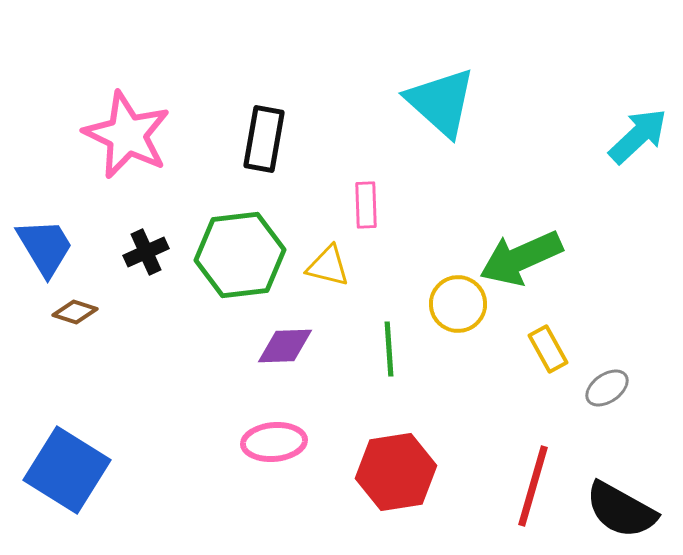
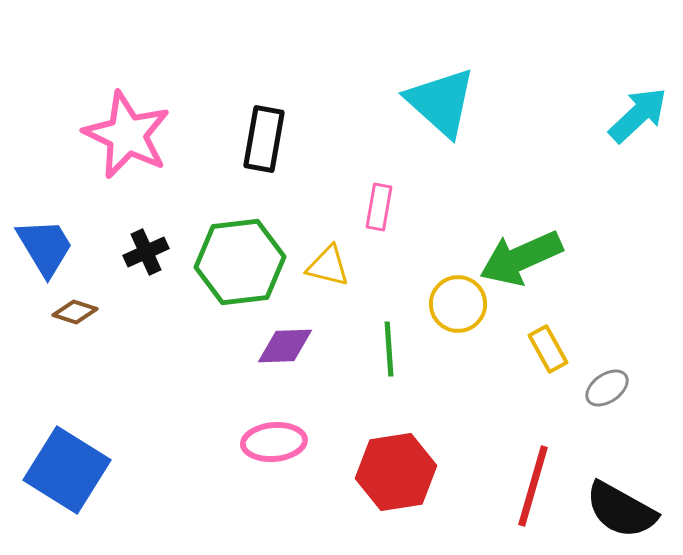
cyan arrow: moved 21 px up
pink rectangle: moved 13 px right, 2 px down; rotated 12 degrees clockwise
green hexagon: moved 7 px down
